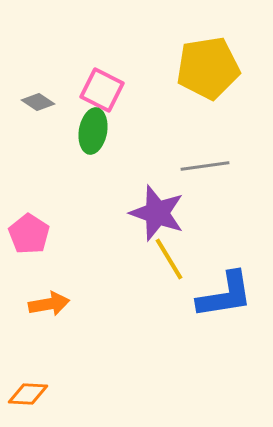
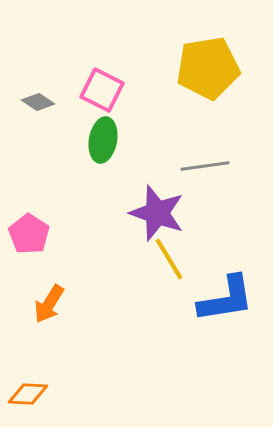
green ellipse: moved 10 px right, 9 px down
blue L-shape: moved 1 px right, 4 px down
orange arrow: rotated 132 degrees clockwise
